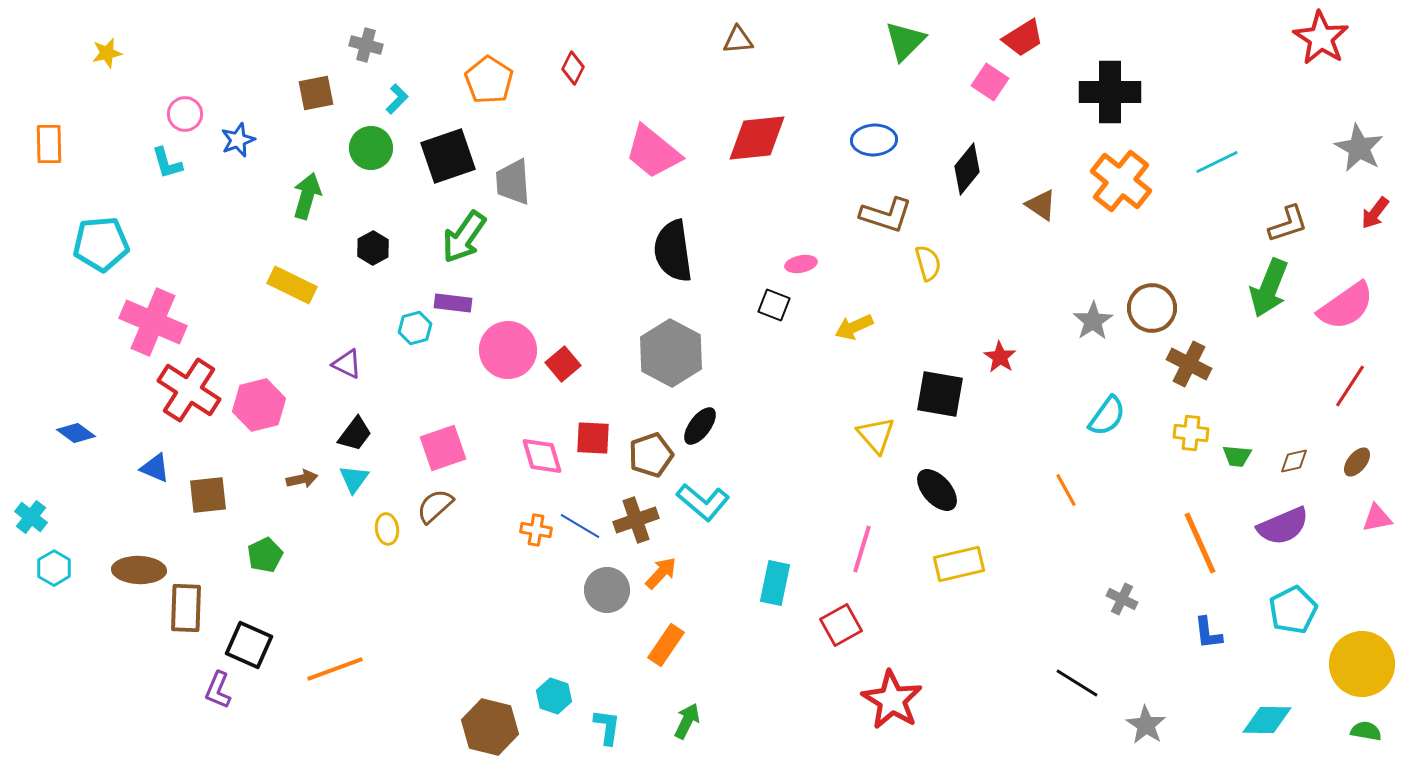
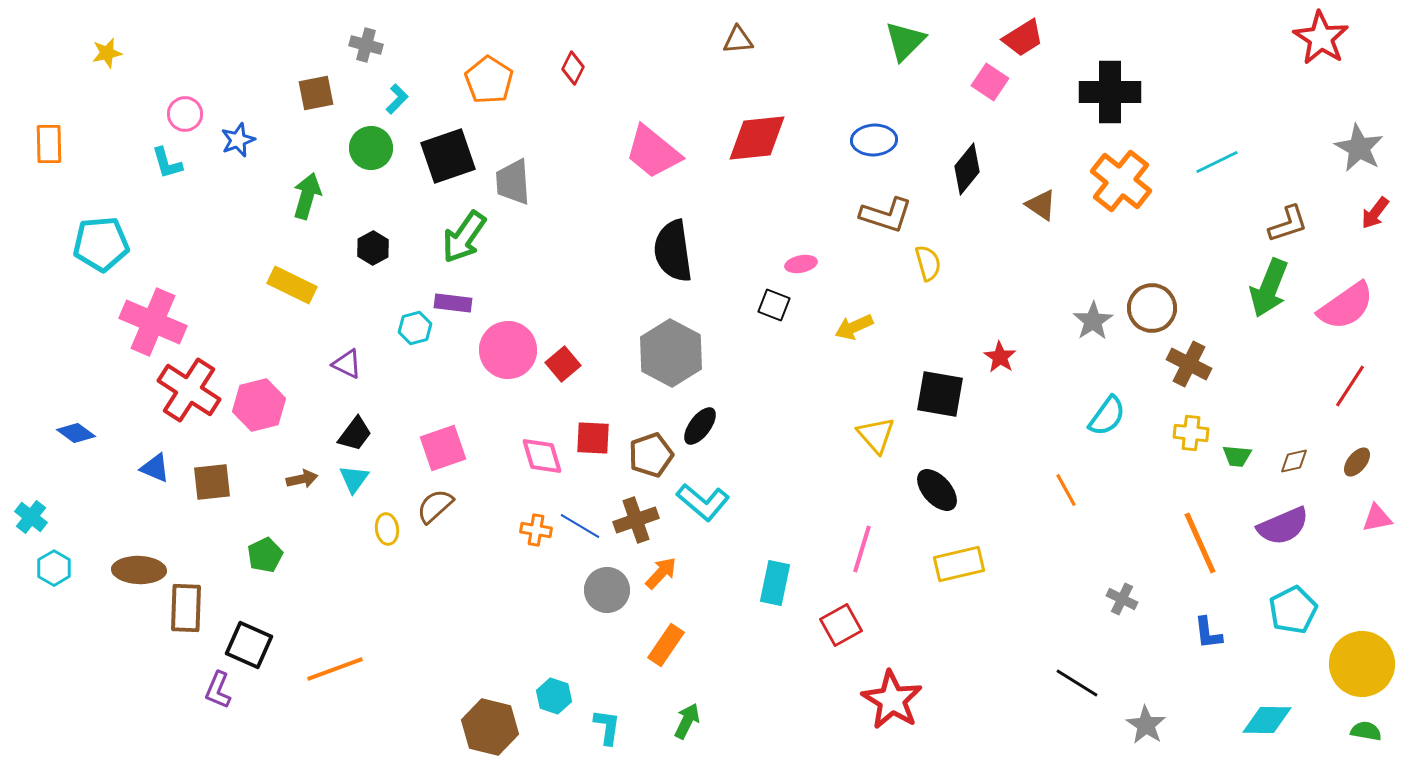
brown square at (208, 495): moved 4 px right, 13 px up
